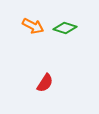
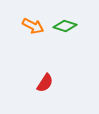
green diamond: moved 2 px up
